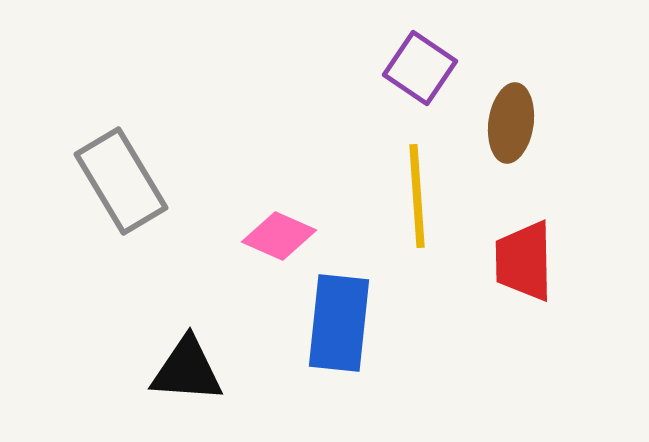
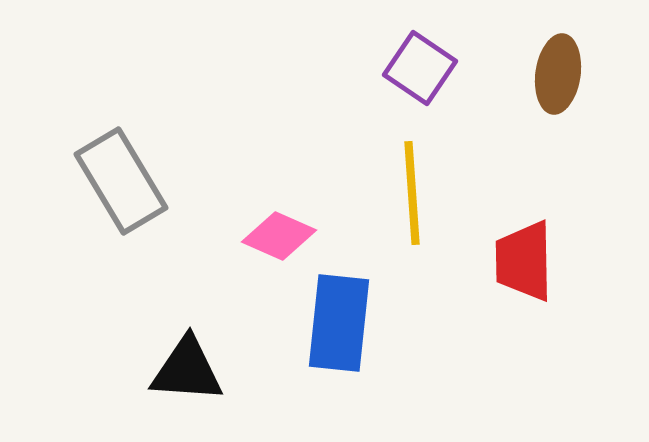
brown ellipse: moved 47 px right, 49 px up
yellow line: moved 5 px left, 3 px up
